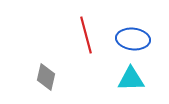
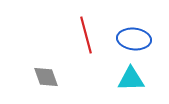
blue ellipse: moved 1 px right
gray diamond: rotated 32 degrees counterclockwise
